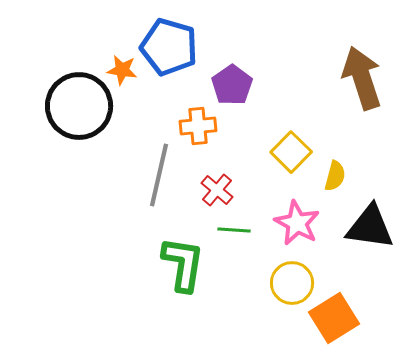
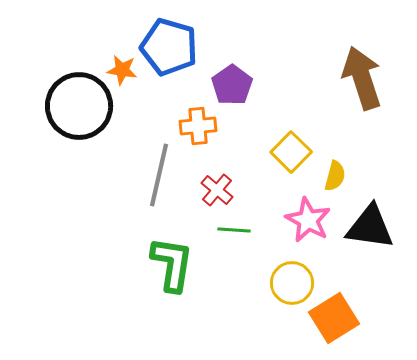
pink star: moved 11 px right, 3 px up
green L-shape: moved 11 px left
